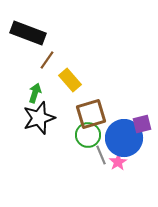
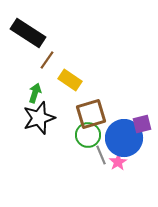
black rectangle: rotated 12 degrees clockwise
yellow rectangle: rotated 15 degrees counterclockwise
